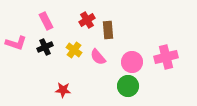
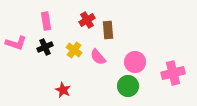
pink rectangle: rotated 18 degrees clockwise
pink cross: moved 7 px right, 16 px down
pink circle: moved 3 px right
red star: rotated 21 degrees clockwise
